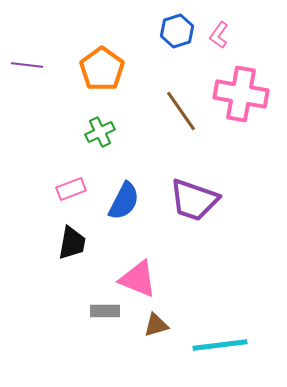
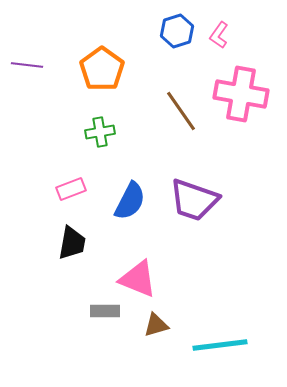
green cross: rotated 16 degrees clockwise
blue semicircle: moved 6 px right
